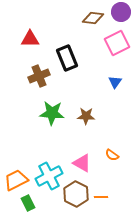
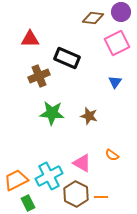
black rectangle: rotated 45 degrees counterclockwise
brown star: moved 3 px right; rotated 12 degrees clockwise
